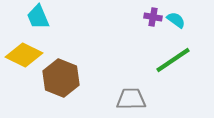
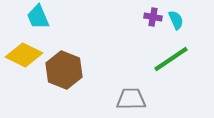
cyan semicircle: rotated 30 degrees clockwise
green line: moved 2 px left, 1 px up
brown hexagon: moved 3 px right, 8 px up
